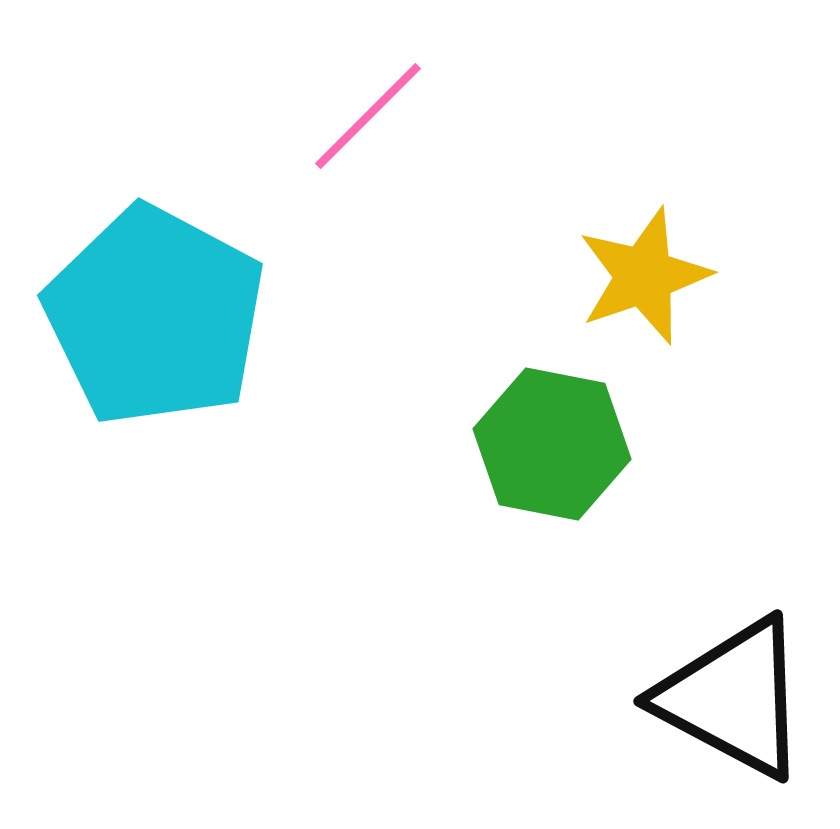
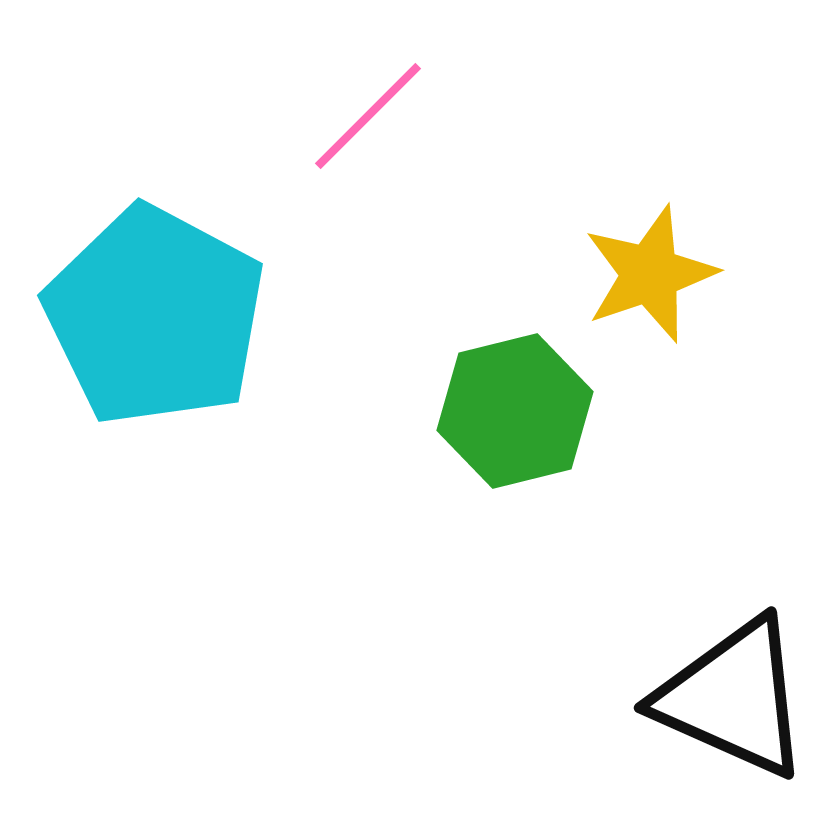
yellow star: moved 6 px right, 2 px up
green hexagon: moved 37 px left, 33 px up; rotated 25 degrees counterclockwise
black triangle: rotated 4 degrees counterclockwise
